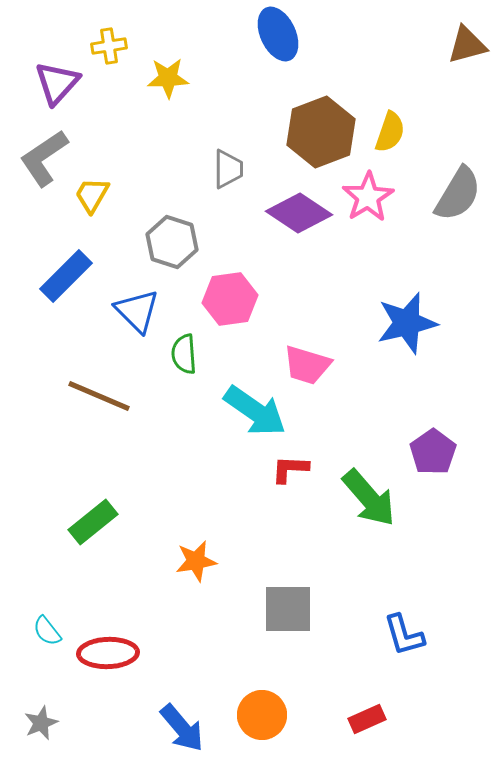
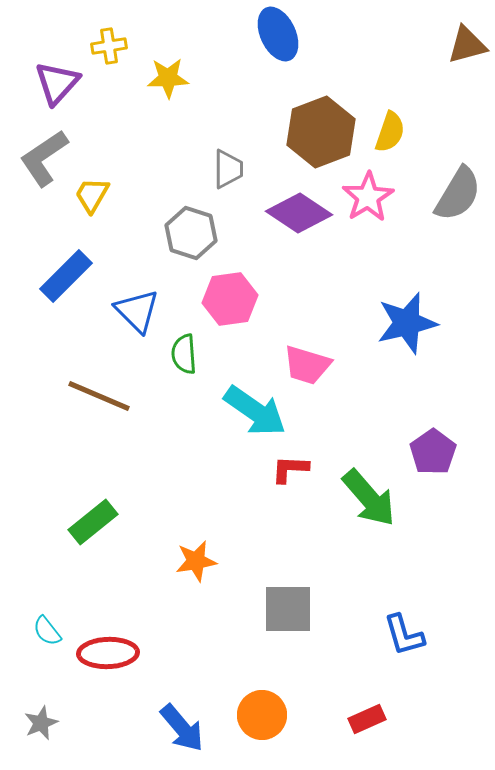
gray hexagon: moved 19 px right, 9 px up
